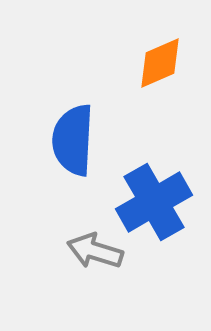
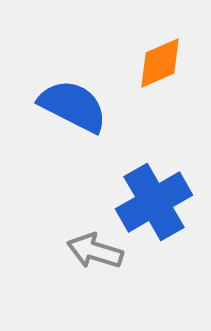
blue semicircle: moved 34 px up; rotated 114 degrees clockwise
